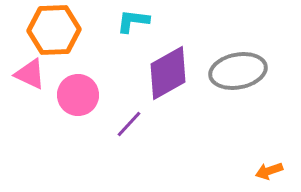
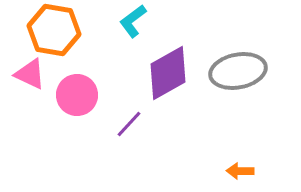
cyan L-shape: rotated 44 degrees counterclockwise
orange hexagon: rotated 12 degrees clockwise
pink circle: moved 1 px left
orange arrow: moved 29 px left; rotated 20 degrees clockwise
